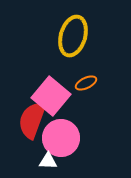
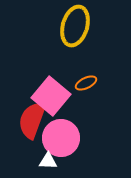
yellow ellipse: moved 2 px right, 10 px up
